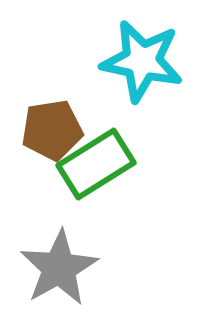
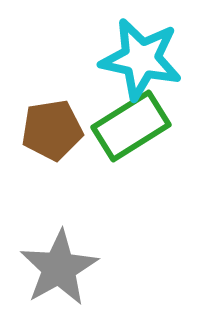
cyan star: moved 1 px left, 2 px up
green rectangle: moved 35 px right, 38 px up
